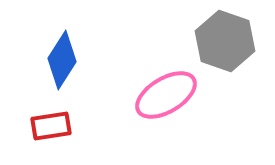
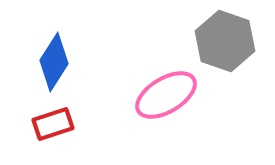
blue diamond: moved 8 px left, 2 px down
red rectangle: moved 2 px right, 2 px up; rotated 9 degrees counterclockwise
